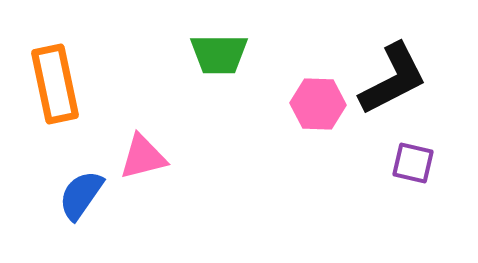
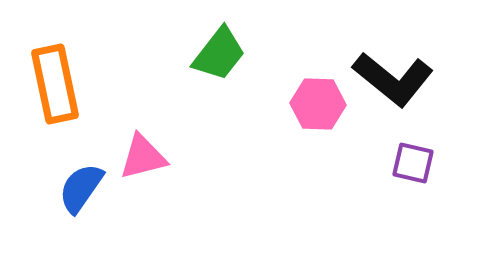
green trapezoid: rotated 52 degrees counterclockwise
black L-shape: rotated 66 degrees clockwise
blue semicircle: moved 7 px up
